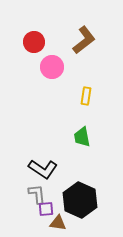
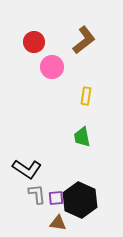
black L-shape: moved 16 px left
purple square: moved 10 px right, 11 px up
